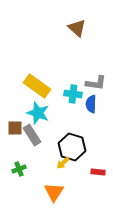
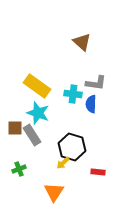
brown triangle: moved 5 px right, 14 px down
